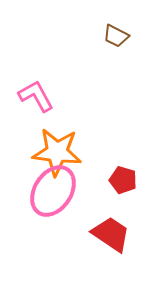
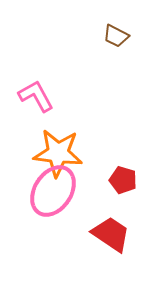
orange star: moved 1 px right, 1 px down
